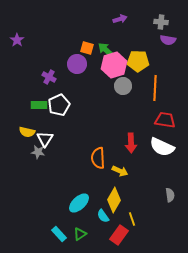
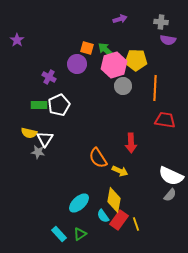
yellow pentagon: moved 2 px left, 1 px up
yellow semicircle: moved 2 px right, 1 px down
white semicircle: moved 9 px right, 29 px down
orange semicircle: rotated 30 degrees counterclockwise
gray semicircle: rotated 48 degrees clockwise
yellow diamond: rotated 20 degrees counterclockwise
yellow line: moved 4 px right, 5 px down
red rectangle: moved 15 px up
